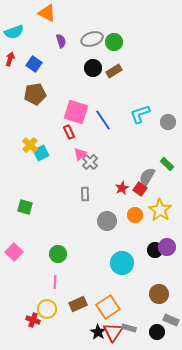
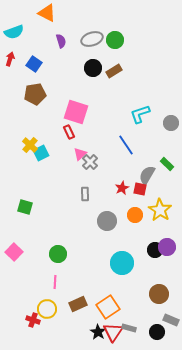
green circle at (114, 42): moved 1 px right, 2 px up
blue line at (103, 120): moved 23 px right, 25 px down
gray circle at (168, 122): moved 3 px right, 1 px down
gray semicircle at (147, 177): moved 2 px up
red square at (140, 189): rotated 24 degrees counterclockwise
